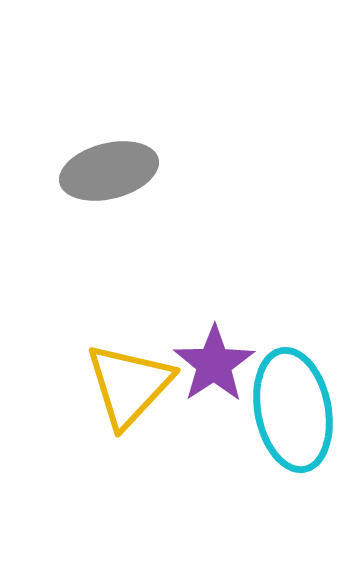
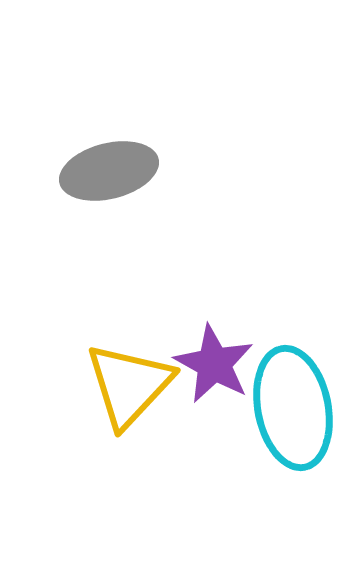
purple star: rotated 10 degrees counterclockwise
cyan ellipse: moved 2 px up
